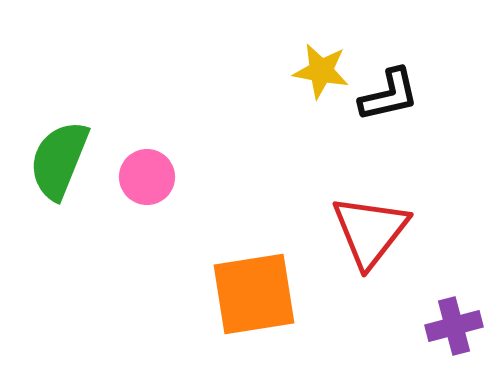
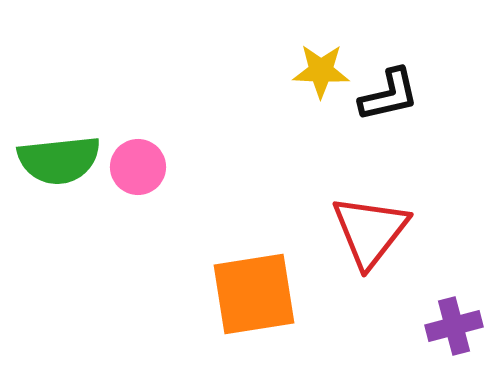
yellow star: rotated 8 degrees counterclockwise
green semicircle: rotated 118 degrees counterclockwise
pink circle: moved 9 px left, 10 px up
